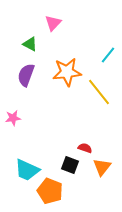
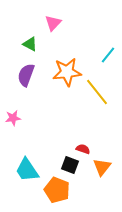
yellow line: moved 2 px left
red semicircle: moved 2 px left, 1 px down
cyan trapezoid: rotated 32 degrees clockwise
orange pentagon: moved 7 px right, 1 px up
